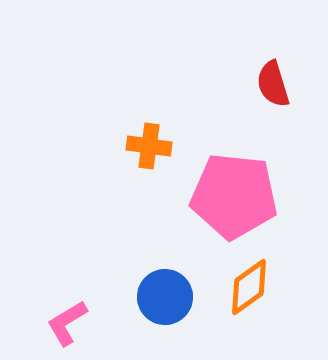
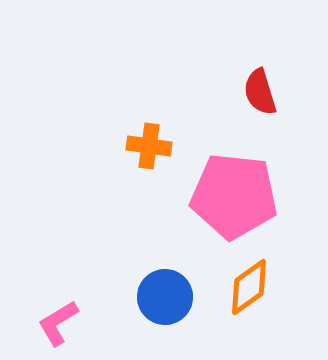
red semicircle: moved 13 px left, 8 px down
pink L-shape: moved 9 px left
